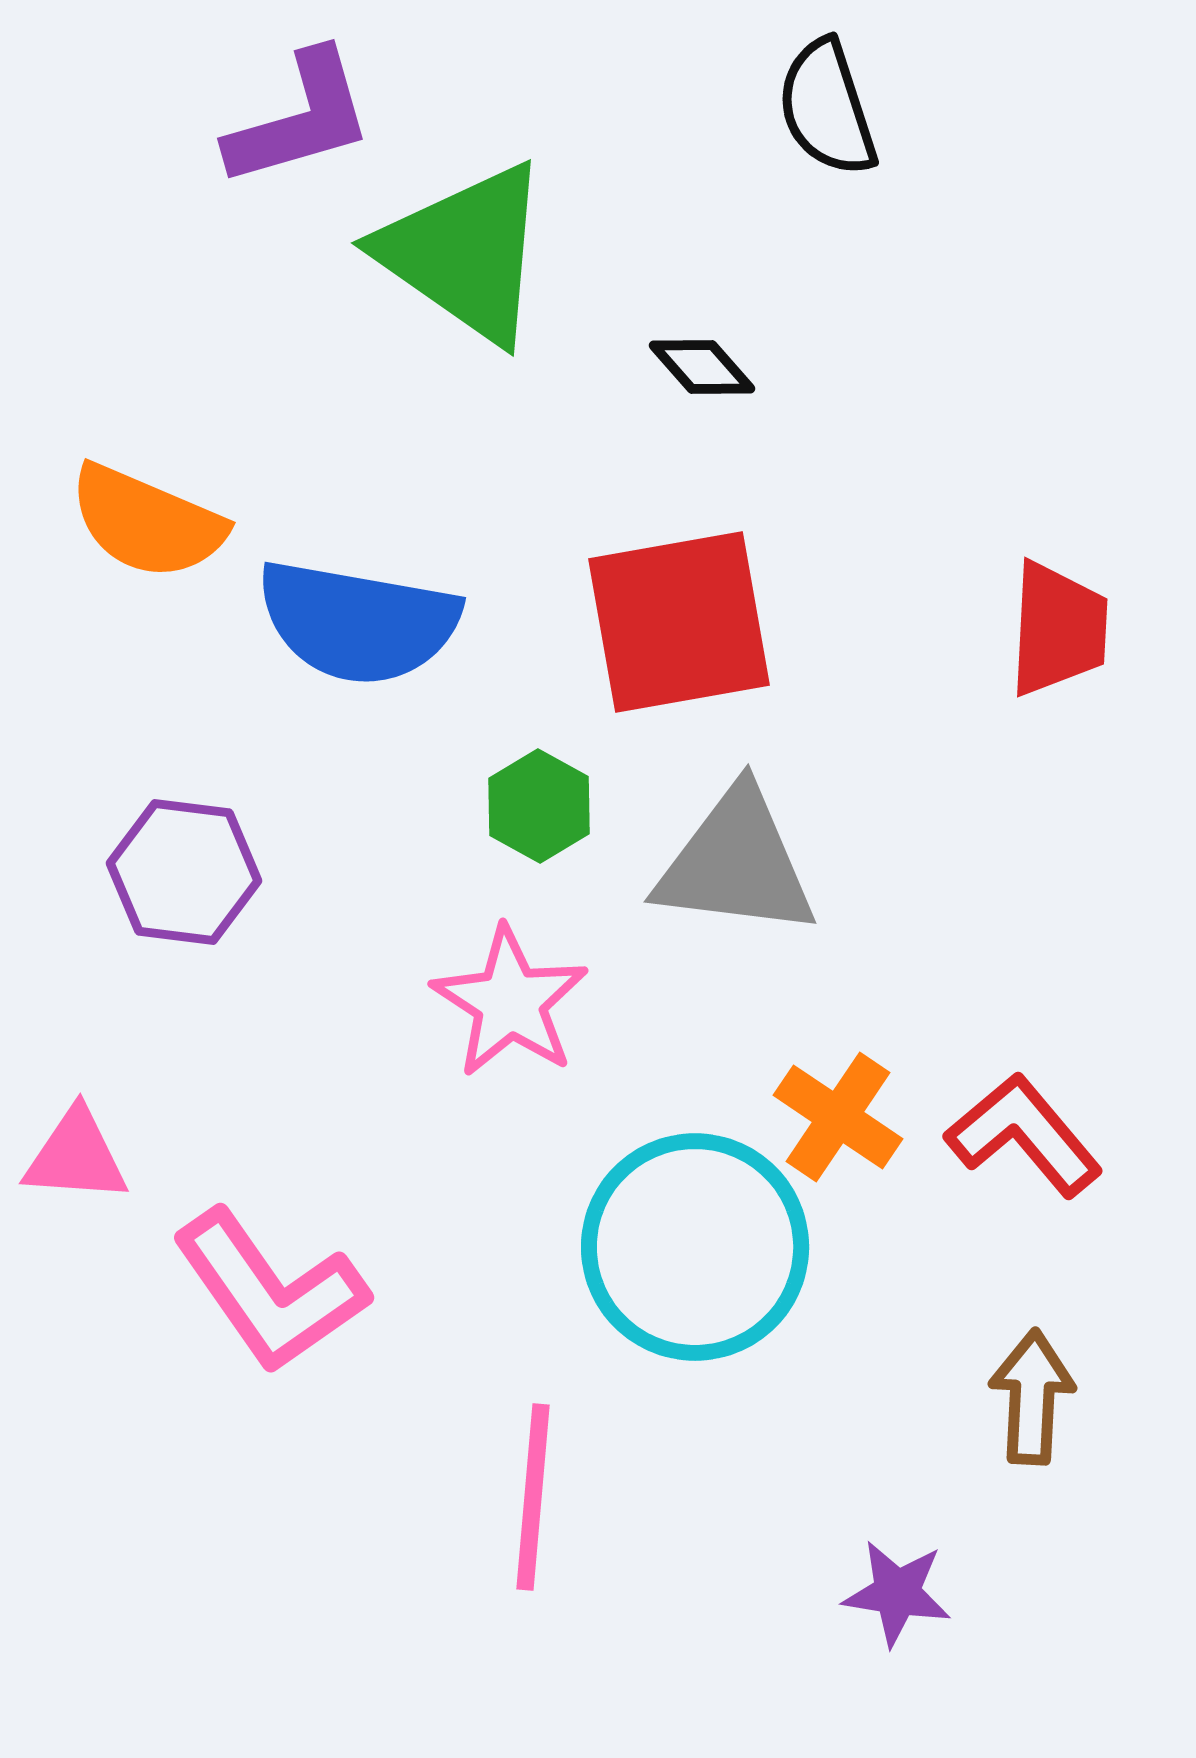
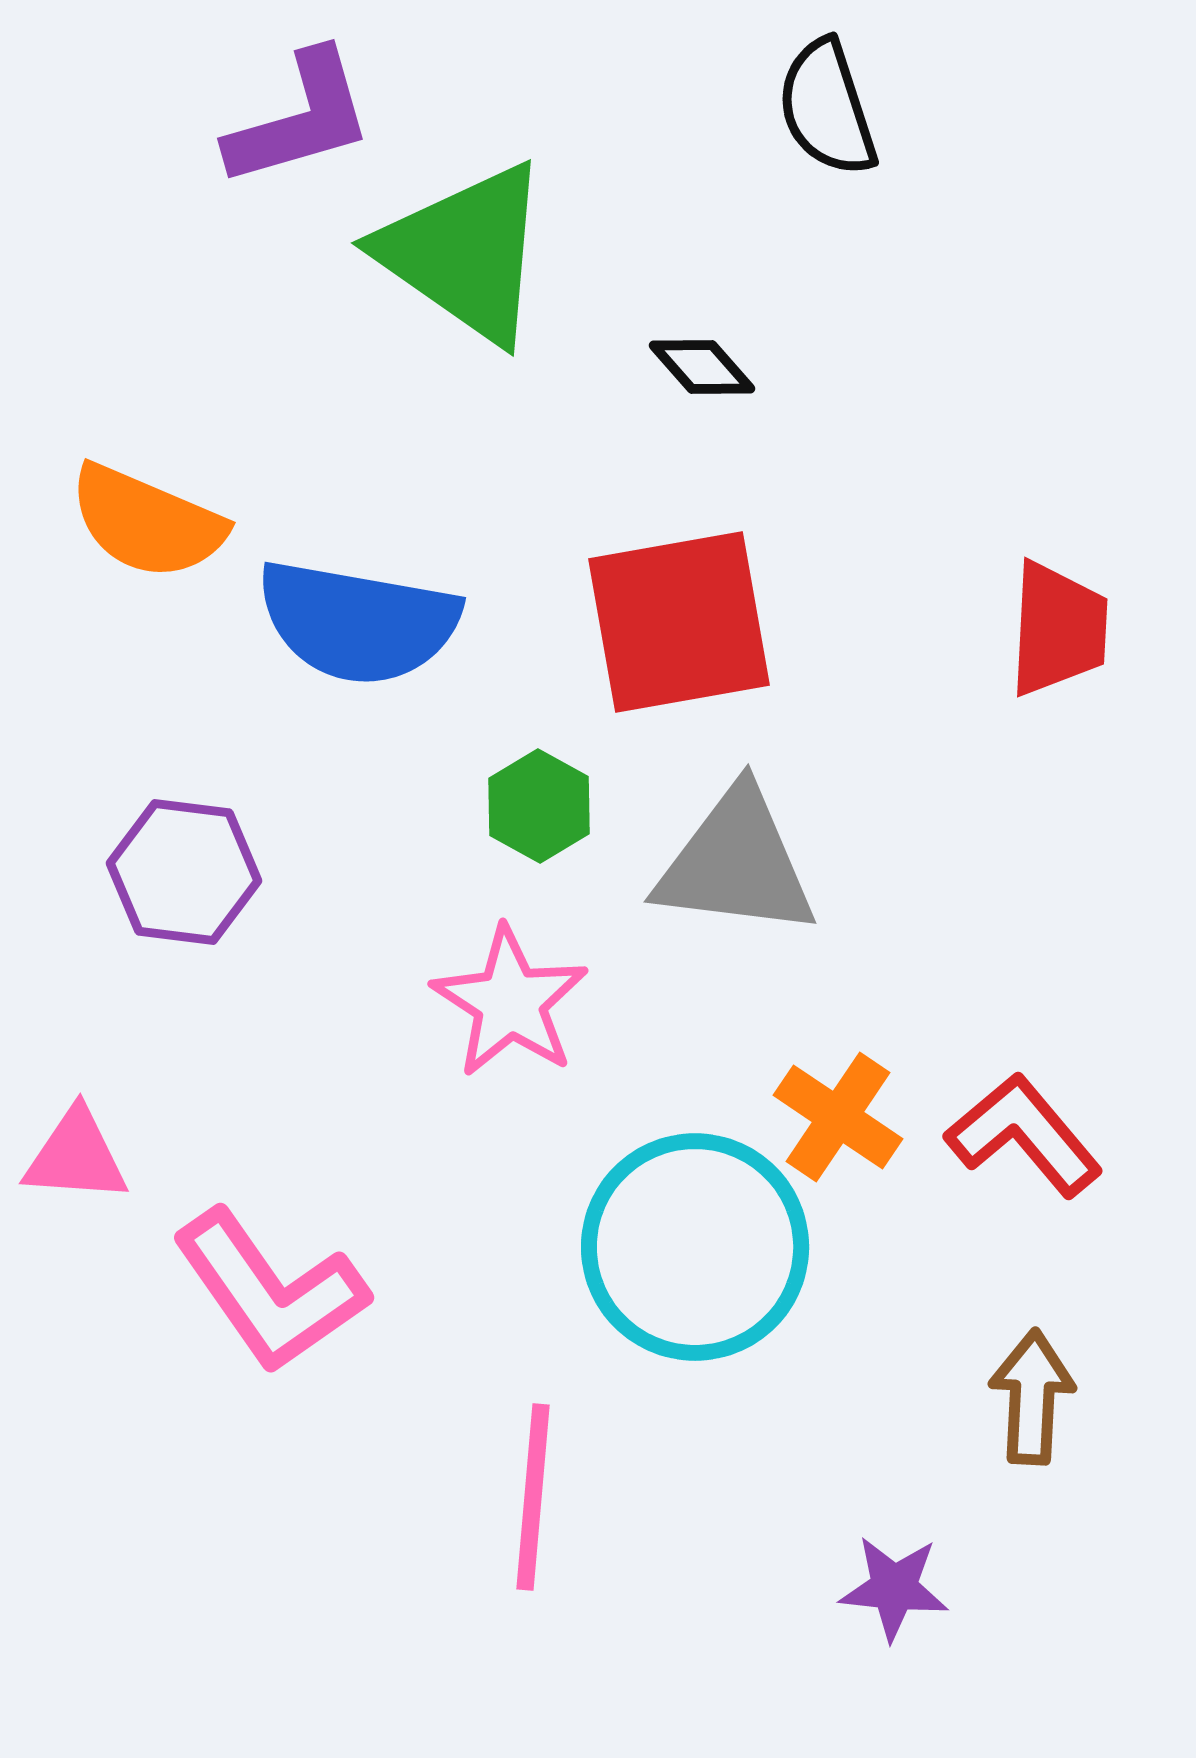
purple star: moved 3 px left, 5 px up; rotated 3 degrees counterclockwise
